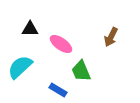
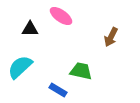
pink ellipse: moved 28 px up
green trapezoid: rotated 125 degrees clockwise
